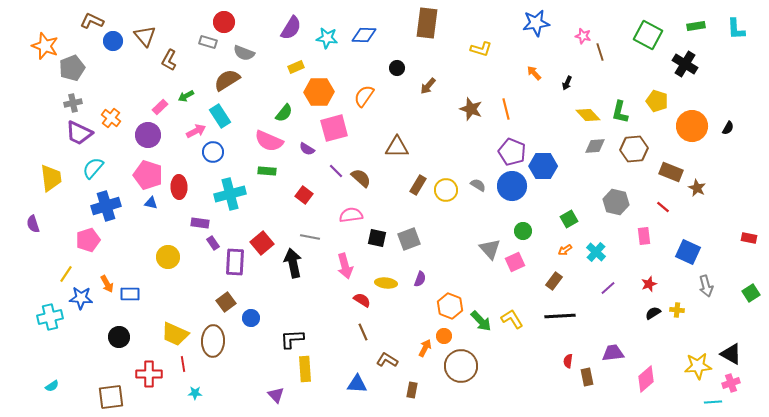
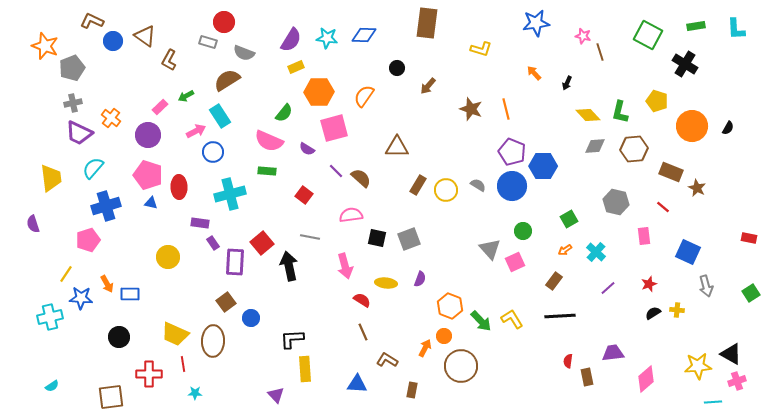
purple semicircle at (291, 28): moved 12 px down
brown triangle at (145, 36): rotated 15 degrees counterclockwise
black arrow at (293, 263): moved 4 px left, 3 px down
pink cross at (731, 383): moved 6 px right, 2 px up
